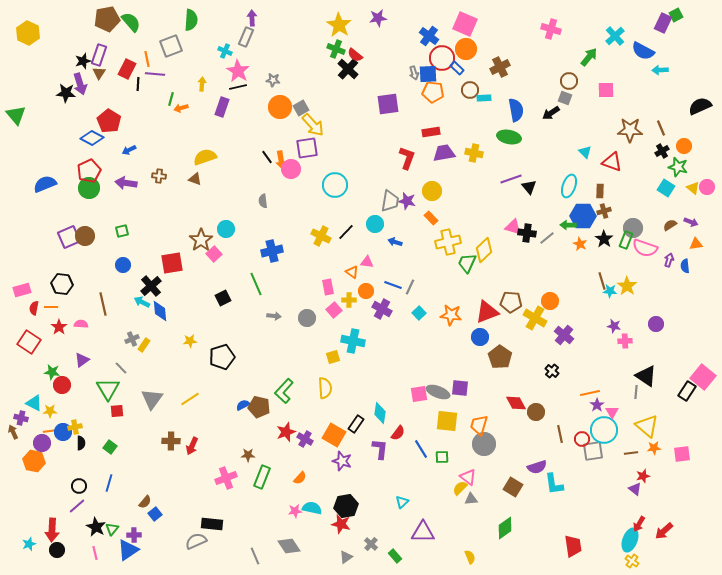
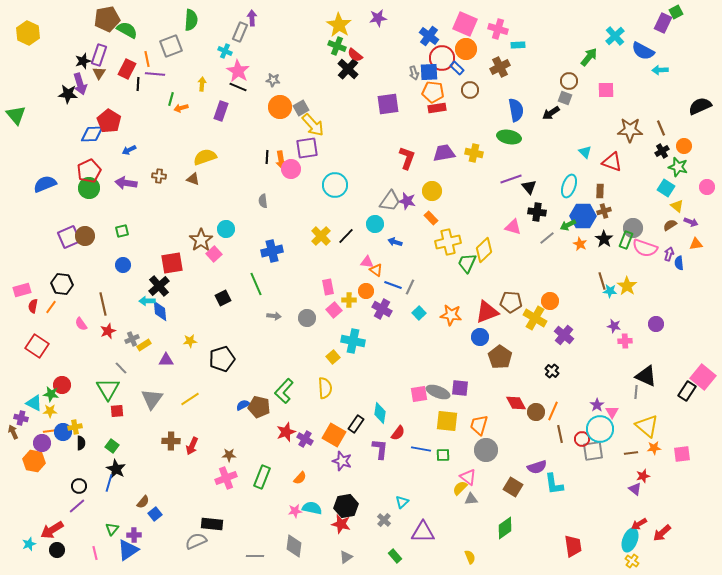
green square at (676, 15): moved 3 px up
green semicircle at (131, 22): moved 4 px left, 8 px down; rotated 20 degrees counterclockwise
pink cross at (551, 29): moved 53 px left
gray rectangle at (246, 37): moved 6 px left, 5 px up
green cross at (336, 49): moved 1 px right, 3 px up
blue square at (428, 74): moved 1 px right, 2 px up
black line at (238, 87): rotated 36 degrees clockwise
black star at (66, 93): moved 2 px right, 1 px down
cyan rectangle at (484, 98): moved 34 px right, 53 px up
purple rectangle at (222, 107): moved 1 px left, 4 px down
red rectangle at (431, 132): moved 6 px right, 24 px up
blue diamond at (92, 138): moved 4 px up; rotated 30 degrees counterclockwise
black line at (267, 157): rotated 40 degrees clockwise
brown triangle at (195, 179): moved 2 px left
yellow triangle at (693, 188): moved 16 px left, 18 px down
gray trapezoid at (390, 201): rotated 25 degrees clockwise
green arrow at (568, 225): rotated 28 degrees counterclockwise
black line at (346, 232): moved 4 px down
black cross at (527, 233): moved 10 px right, 21 px up
yellow cross at (321, 236): rotated 18 degrees clockwise
purple arrow at (669, 260): moved 6 px up
blue semicircle at (685, 266): moved 6 px left, 3 px up
orange triangle at (352, 272): moved 24 px right, 2 px up
black cross at (151, 286): moved 8 px right
cyan arrow at (142, 302): moved 5 px right, 1 px up; rotated 28 degrees counterclockwise
orange line at (51, 307): rotated 56 degrees counterclockwise
red semicircle at (34, 308): moved 1 px left, 2 px up
pink semicircle at (81, 324): rotated 128 degrees counterclockwise
red star at (59, 327): moved 49 px right, 4 px down; rotated 14 degrees clockwise
red square at (29, 342): moved 8 px right, 4 px down
yellow rectangle at (144, 345): rotated 24 degrees clockwise
black pentagon at (222, 357): moved 2 px down
yellow square at (333, 357): rotated 24 degrees counterclockwise
purple triangle at (82, 360): moved 84 px right; rotated 35 degrees clockwise
green star at (52, 372): moved 1 px left, 22 px down
black triangle at (646, 376): rotated 10 degrees counterclockwise
orange line at (590, 393): moved 37 px left, 18 px down; rotated 54 degrees counterclockwise
cyan circle at (604, 430): moved 4 px left, 1 px up
gray circle at (484, 444): moved 2 px right, 6 px down
green square at (110, 447): moved 2 px right, 1 px up
blue line at (421, 449): rotated 48 degrees counterclockwise
brown star at (248, 455): moved 19 px left
green square at (442, 457): moved 1 px right, 2 px up
brown semicircle at (145, 502): moved 2 px left
red arrow at (639, 524): rotated 28 degrees clockwise
black star at (96, 527): moved 20 px right, 58 px up
red arrow at (52, 530): rotated 55 degrees clockwise
red arrow at (664, 531): moved 2 px left, 2 px down
gray cross at (371, 544): moved 13 px right, 24 px up
gray diamond at (289, 546): moved 5 px right; rotated 40 degrees clockwise
gray line at (255, 556): rotated 66 degrees counterclockwise
